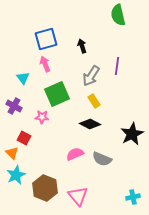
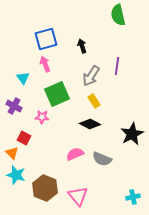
cyan star: rotated 30 degrees counterclockwise
